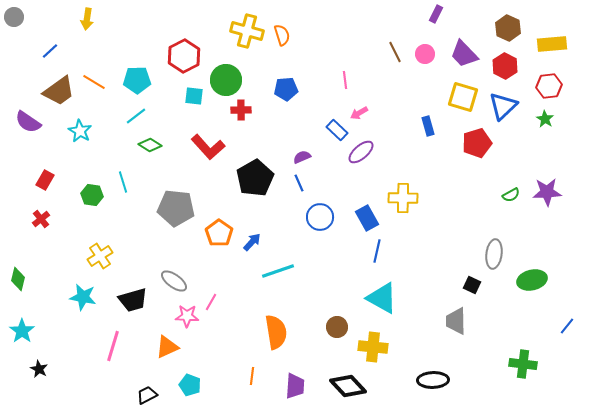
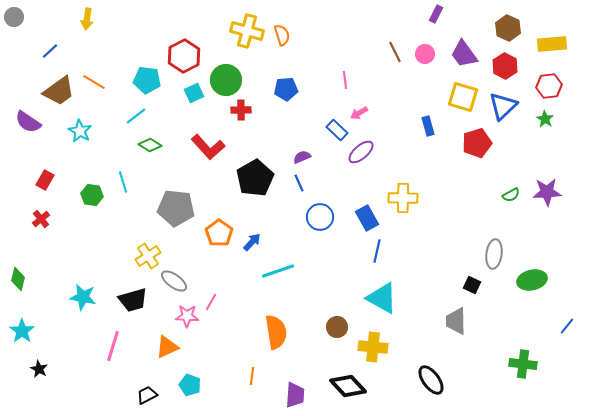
purple trapezoid at (464, 54): rotated 8 degrees clockwise
cyan pentagon at (137, 80): moved 10 px right; rotated 8 degrees clockwise
cyan square at (194, 96): moved 3 px up; rotated 30 degrees counterclockwise
yellow cross at (100, 256): moved 48 px right
black ellipse at (433, 380): moved 2 px left; rotated 56 degrees clockwise
purple trapezoid at (295, 386): moved 9 px down
